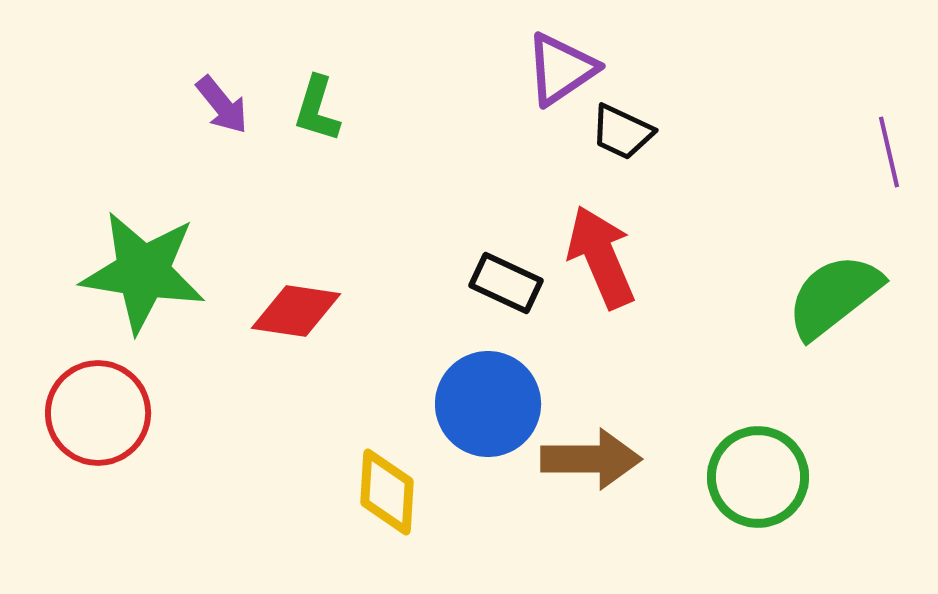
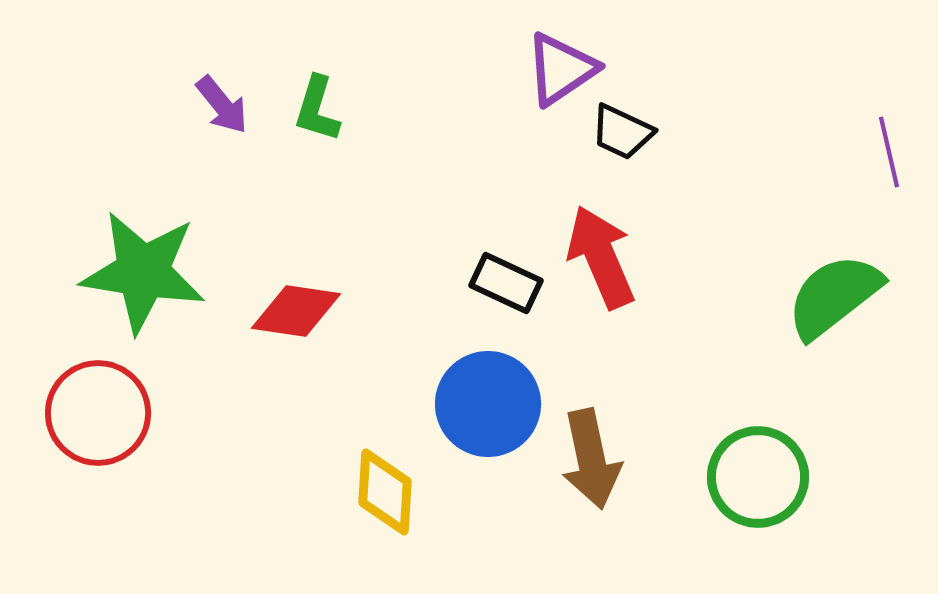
brown arrow: rotated 78 degrees clockwise
yellow diamond: moved 2 px left
